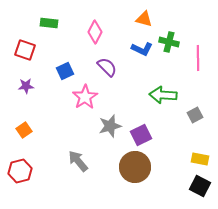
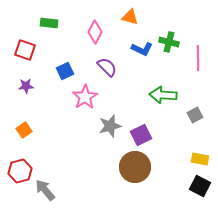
orange triangle: moved 14 px left, 2 px up
gray arrow: moved 33 px left, 29 px down
